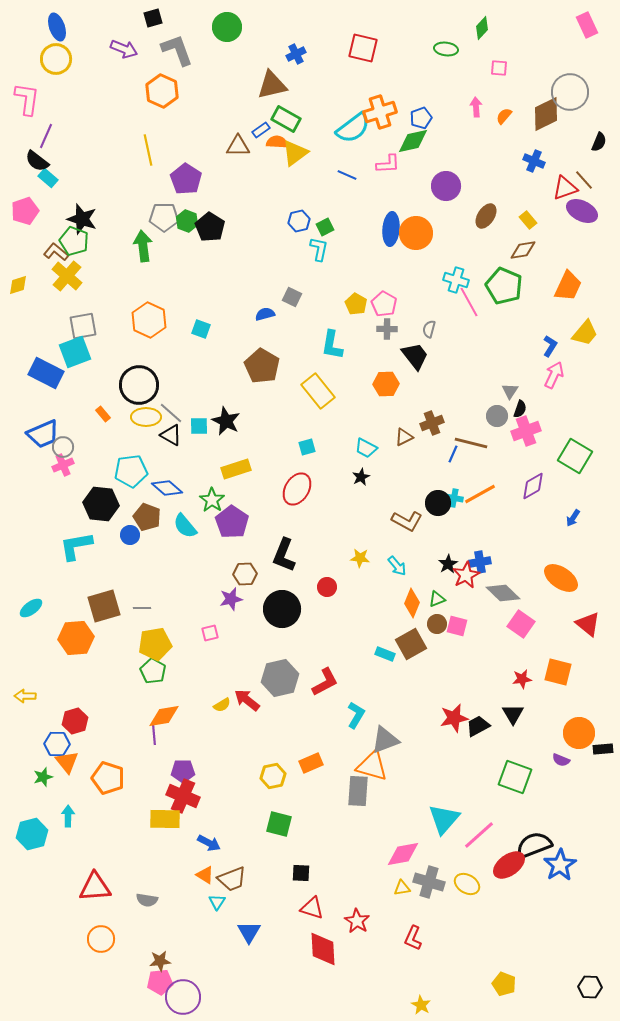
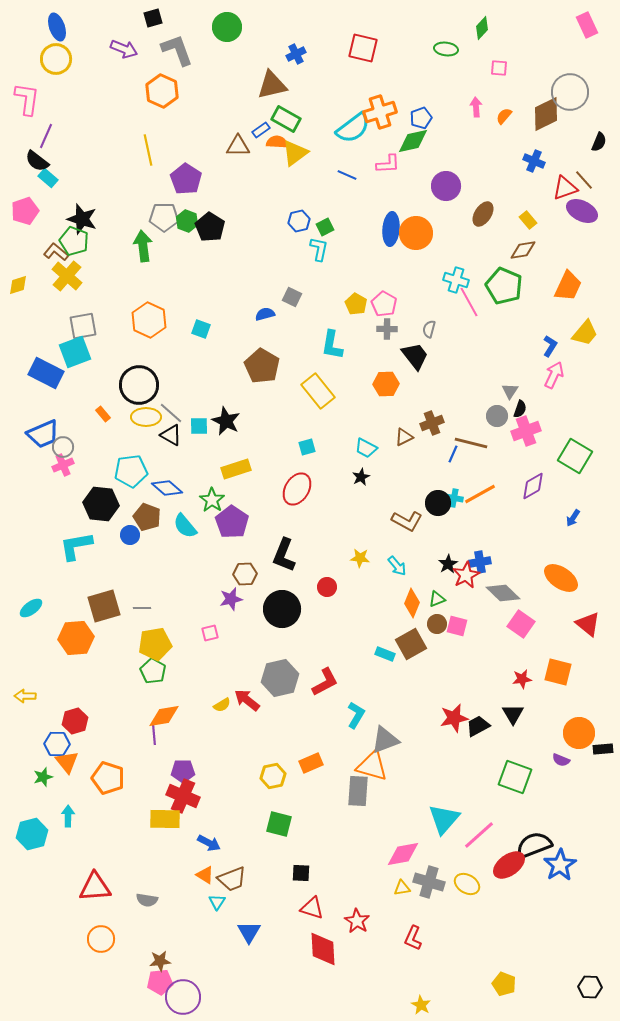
brown ellipse at (486, 216): moved 3 px left, 2 px up
